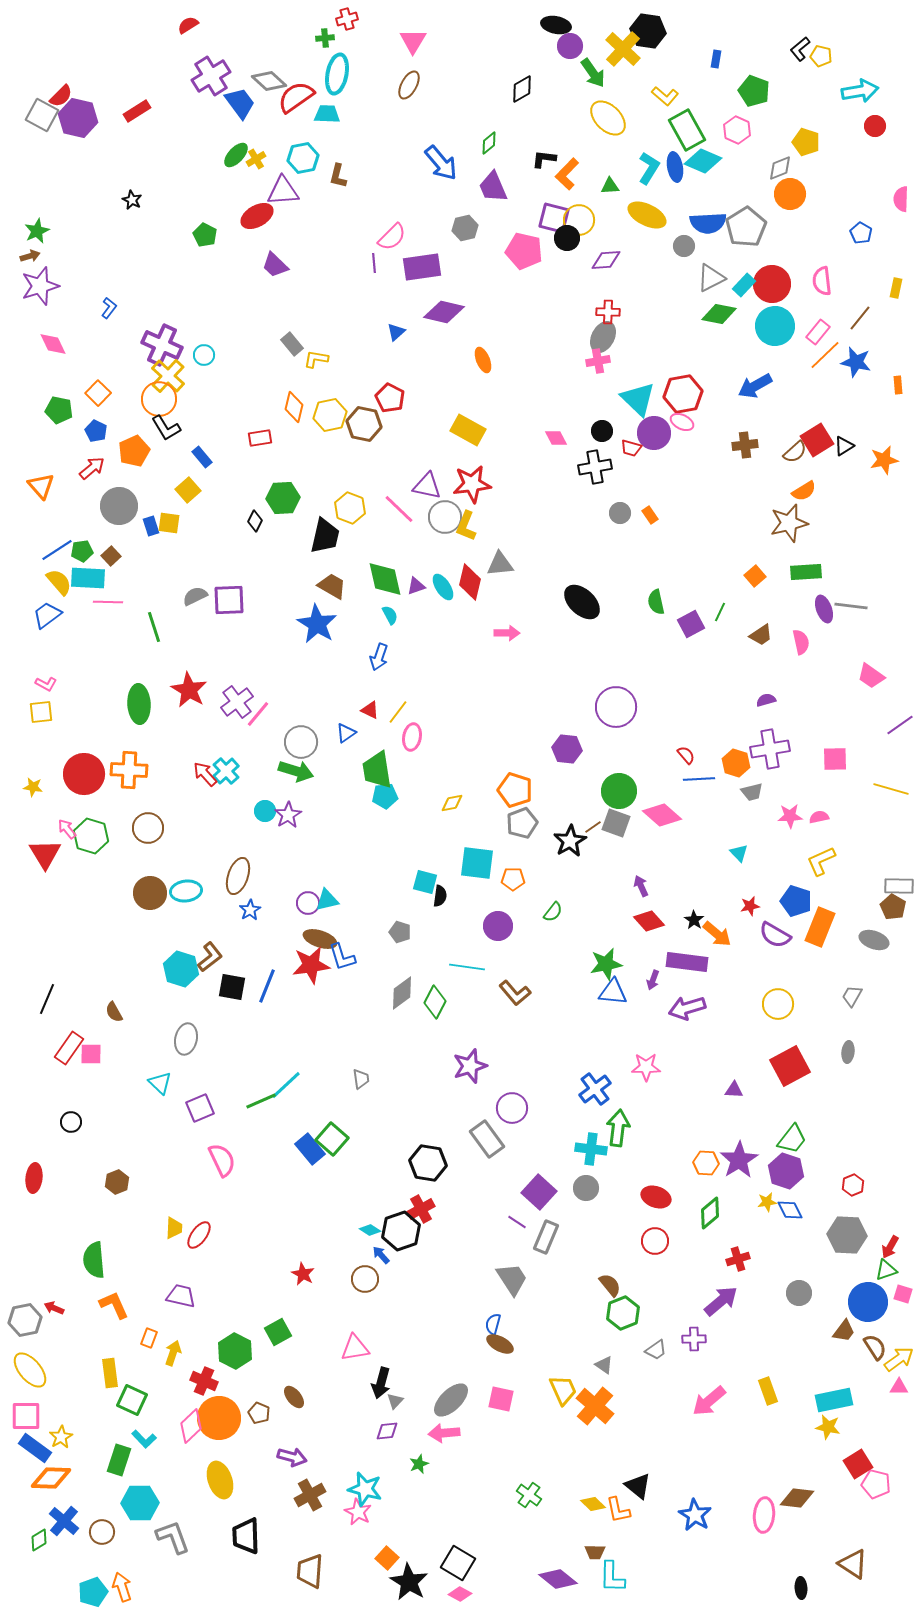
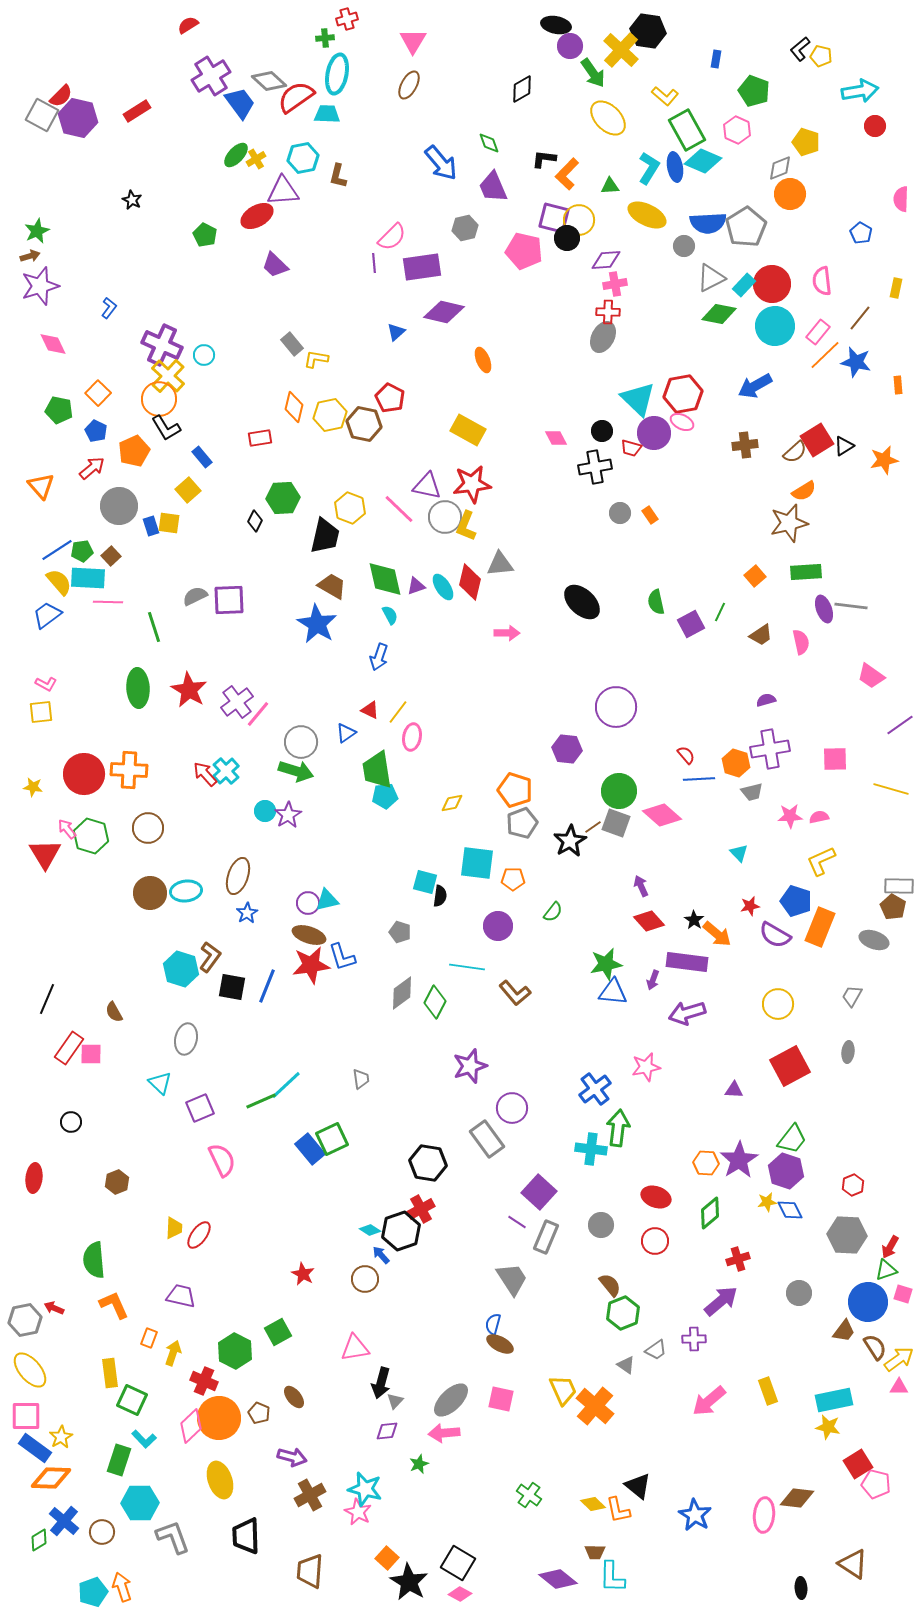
yellow cross at (623, 49): moved 2 px left, 1 px down
green diamond at (489, 143): rotated 70 degrees counterclockwise
pink cross at (598, 361): moved 17 px right, 77 px up
green ellipse at (139, 704): moved 1 px left, 16 px up
blue star at (250, 910): moved 3 px left, 3 px down
brown ellipse at (320, 939): moved 11 px left, 4 px up
brown L-shape at (210, 957): rotated 16 degrees counterclockwise
purple arrow at (687, 1008): moved 5 px down
pink star at (646, 1067): rotated 12 degrees counterclockwise
green square at (332, 1139): rotated 24 degrees clockwise
gray circle at (586, 1188): moved 15 px right, 37 px down
gray triangle at (604, 1365): moved 22 px right
